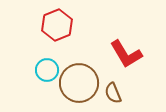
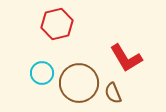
red hexagon: moved 1 px up; rotated 8 degrees clockwise
red L-shape: moved 4 px down
cyan circle: moved 5 px left, 3 px down
